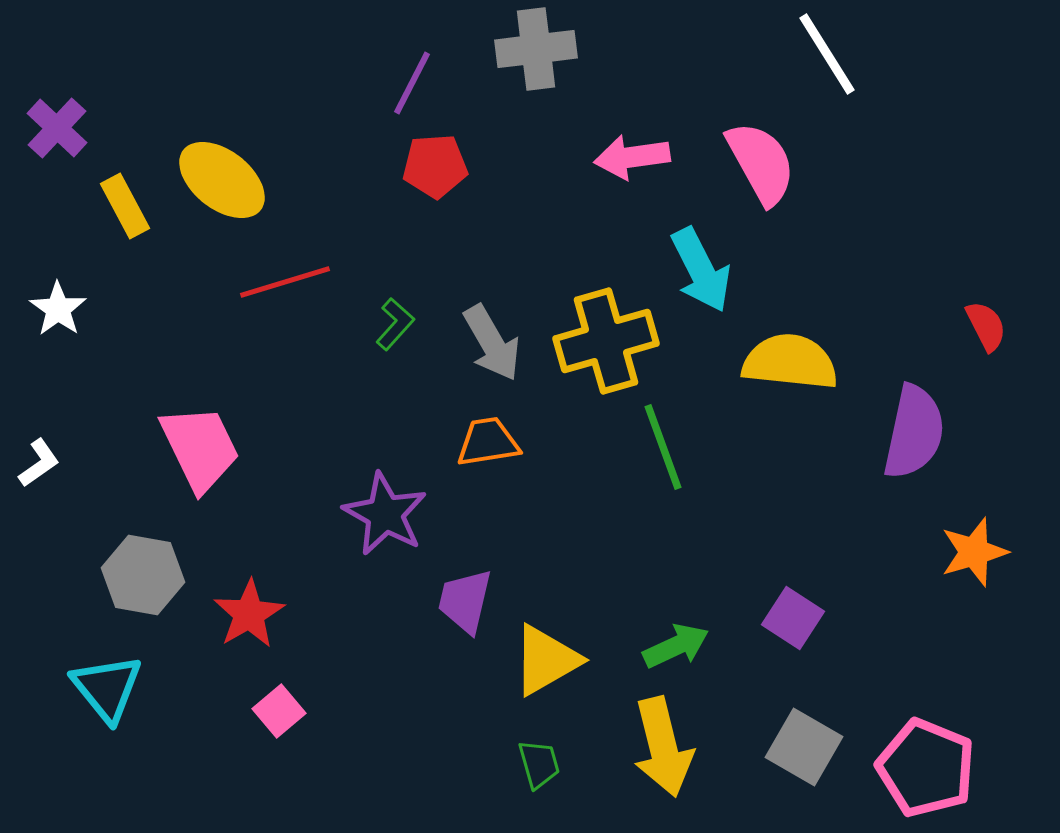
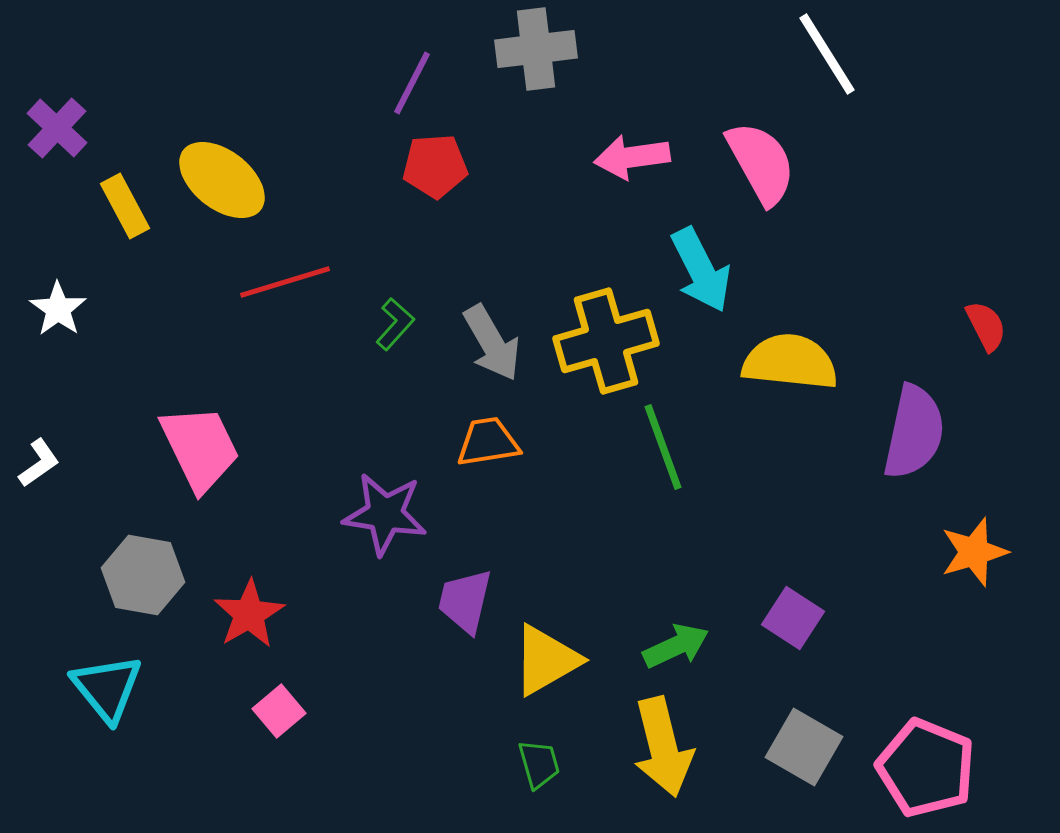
purple star: rotated 20 degrees counterclockwise
